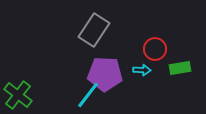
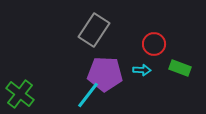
red circle: moved 1 px left, 5 px up
green rectangle: rotated 30 degrees clockwise
green cross: moved 2 px right, 1 px up
